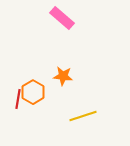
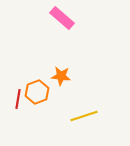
orange star: moved 2 px left
orange hexagon: moved 4 px right; rotated 10 degrees clockwise
yellow line: moved 1 px right
